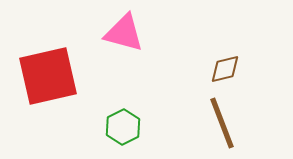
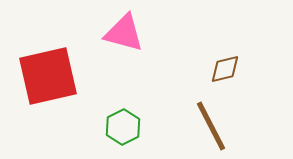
brown line: moved 11 px left, 3 px down; rotated 6 degrees counterclockwise
